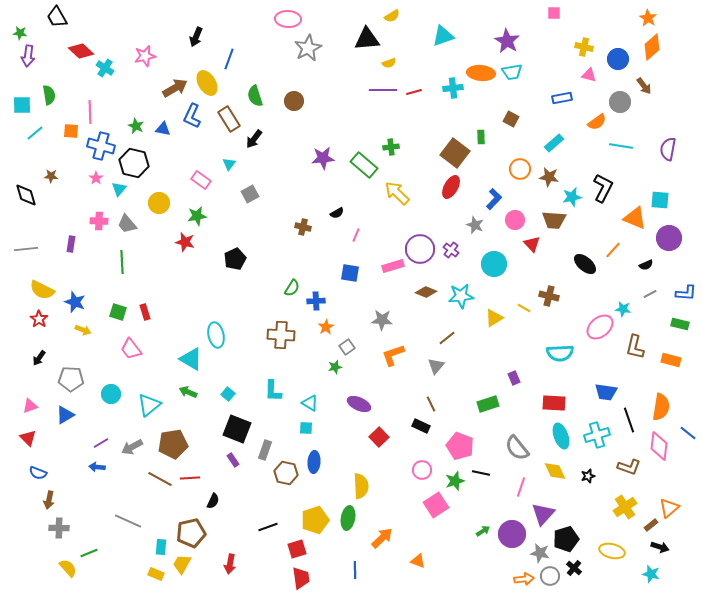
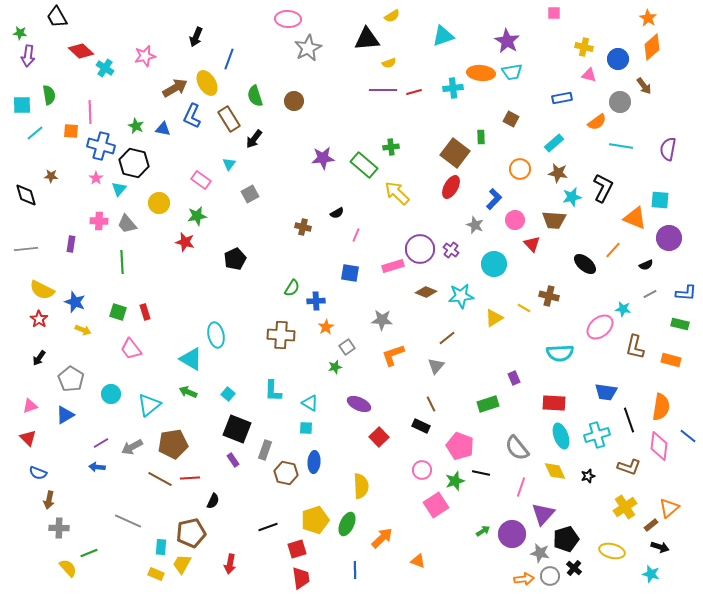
brown star at (549, 177): moved 9 px right, 4 px up
gray pentagon at (71, 379): rotated 30 degrees clockwise
blue line at (688, 433): moved 3 px down
green ellipse at (348, 518): moved 1 px left, 6 px down; rotated 15 degrees clockwise
